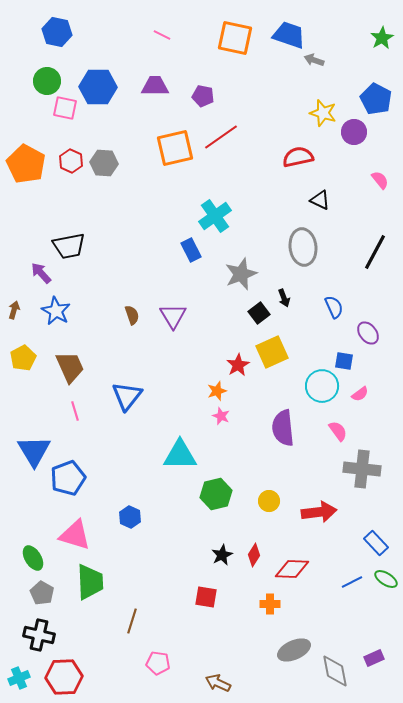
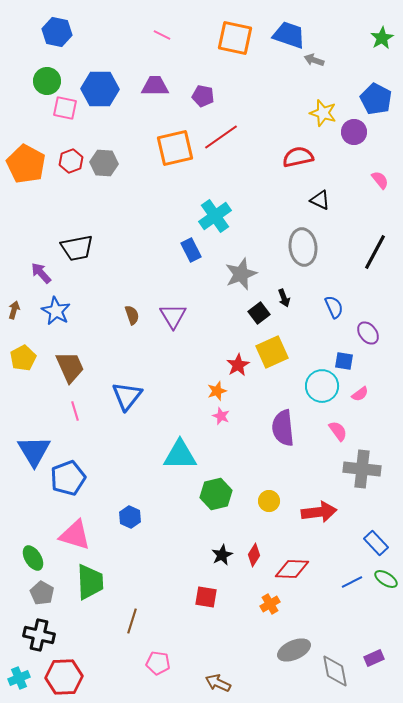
blue hexagon at (98, 87): moved 2 px right, 2 px down
red hexagon at (71, 161): rotated 15 degrees clockwise
black trapezoid at (69, 246): moved 8 px right, 2 px down
orange cross at (270, 604): rotated 30 degrees counterclockwise
